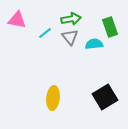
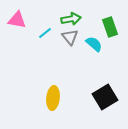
cyan semicircle: rotated 48 degrees clockwise
